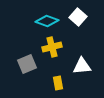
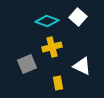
white triangle: rotated 30 degrees clockwise
